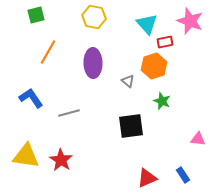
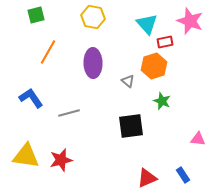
yellow hexagon: moved 1 px left
red star: rotated 25 degrees clockwise
